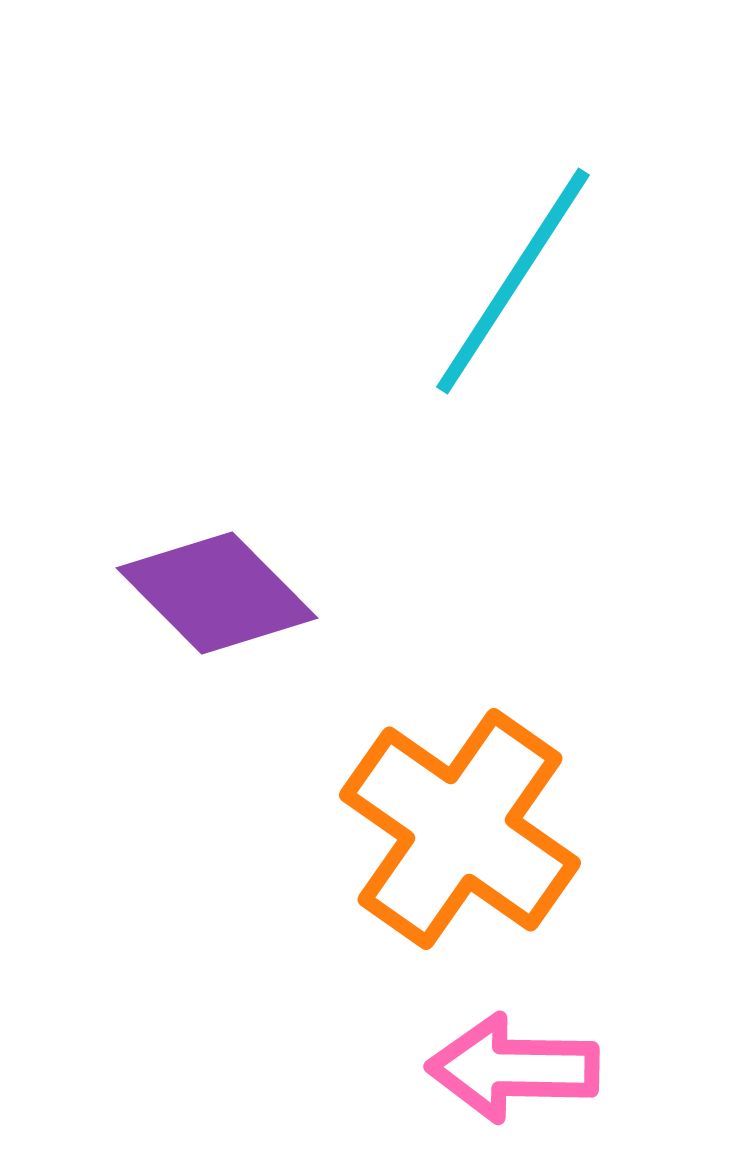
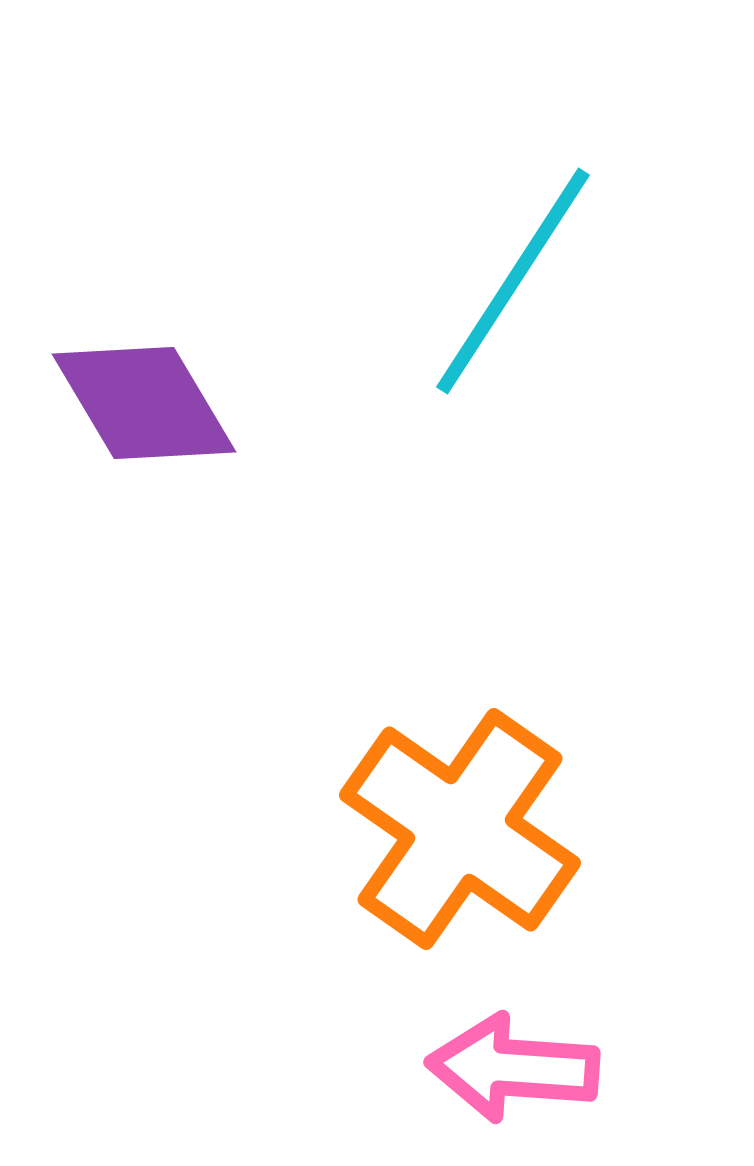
purple diamond: moved 73 px left, 190 px up; rotated 14 degrees clockwise
pink arrow: rotated 3 degrees clockwise
